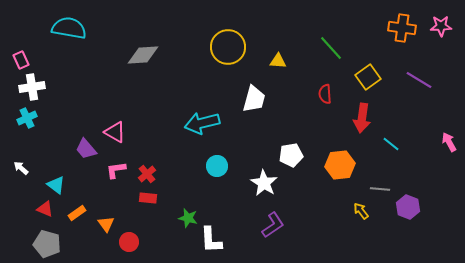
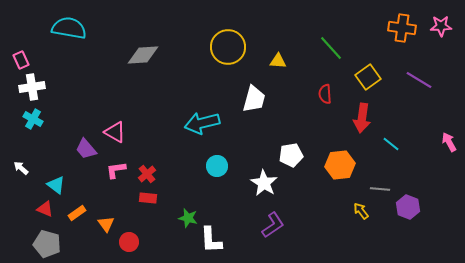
cyan cross: moved 6 px right, 1 px down; rotated 36 degrees counterclockwise
